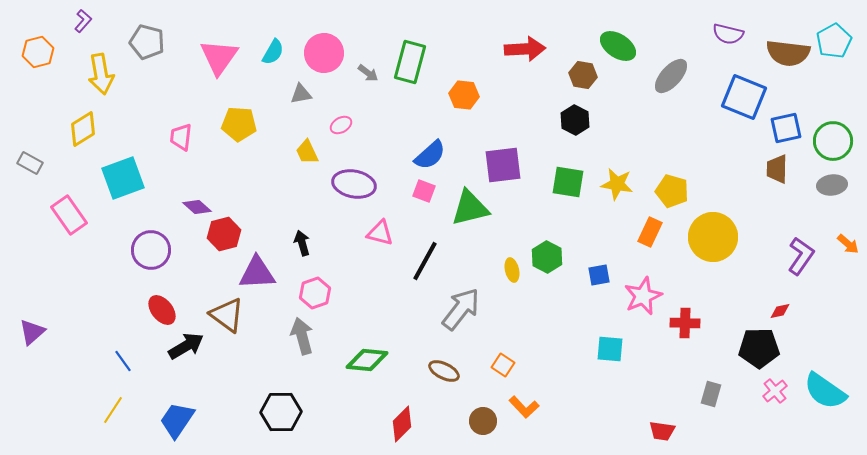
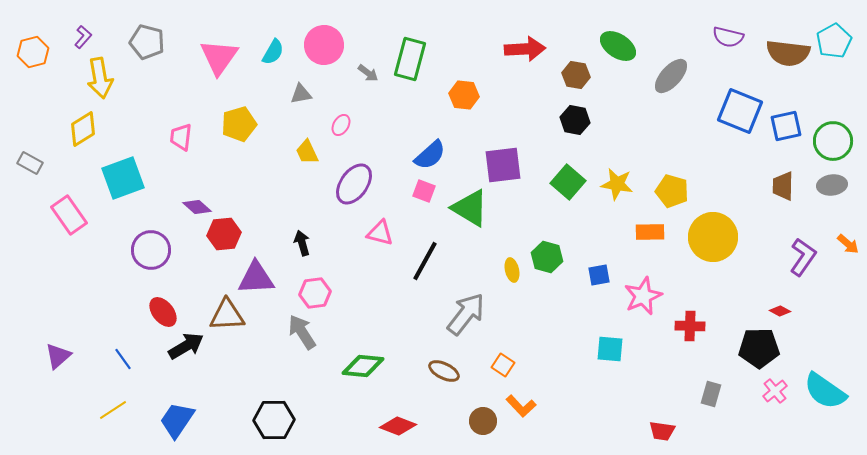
purple L-shape at (83, 21): moved 16 px down
purple semicircle at (728, 34): moved 3 px down
orange hexagon at (38, 52): moved 5 px left
pink circle at (324, 53): moved 8 px up
green rectangle at (410, 62): moved 3 px up
yellow arrow at (101, 74): moved 1 px left, 4 px down
brown hexagon at (583, 75): moved 7 px left
blue square at (744, 97): moved 4 px left, 14 px down
black hexagon at (575, 120): rotated 16 degrees counterclockwise
yellow pentagon at (239, 124): rotated 20 degrees counterclockwise
pink ellipse at (341, 125): rotated 30 degrees counterclockwise
blue square at (786, 128): moved 2 px up
brown trapezoid at (777, 169): moved 6 px right, 17 px down
green square at (568, 182): rotated 32 degrees clockwise
purple ellipse at (354, 184): rotated 66 degrees counterclockwise
green triangle at (470, 208): rotated 45 degrees clockwise
orange rectangle at (650, 232): rotated 64 degrees clockwise
red hexagon at (224, 234): rotated 8 degrees clockwise
purple L-shape at (801, 256): moved 2 px right, 1 px down
green hexagon at (547, 257): rotated 12 degrees counterclockwise
purple triangle at (257, 273): moved 1 px left, 5 px down
pink hexagon at (315, 293): rotated 12 degrees clockwise
gray arrow at (461, 309): moved 5 px right, 5 px down
red ellipse at (162, 310): moved 1 px right, 2 px down
red diamond at (780, 311): rotated 40 degrees clockwise
brown triangle at (227, 315): rotated 39 degrees counterclockwise
red cross at (685, 323): moved 5 px right, 3 px down
purple triangle at (32, 332): moved 26 px right, 24 px down
gray arrow at (302, 336): moved 4 px up; rotated 18 degrees counterclockwise
green diamond at (367, 360): moved 4 px left, 6 px down
blue line at (123, 361): moved 2 px up
orange L-shape at (524, 407): moved 3 px left, 1 px up
yellow line at (113, 410): rotated 24 degrees clockwise
black hexagon at (281, 412): moved 7 px left, 8 px down
red diamond at (402, 424): moved 4 px left, 2 px down; rotated 66 degrees clockwise
